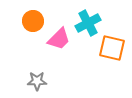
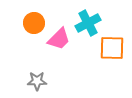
orange circle: moved 1 px right, 2 px down
orange square: rotated 12 degrees counterclockwise
